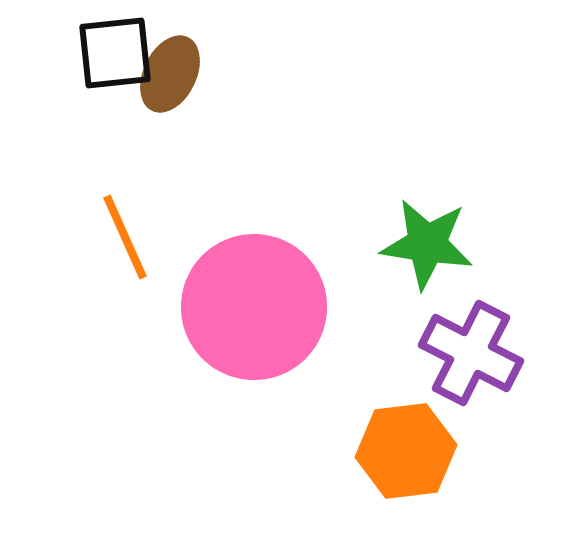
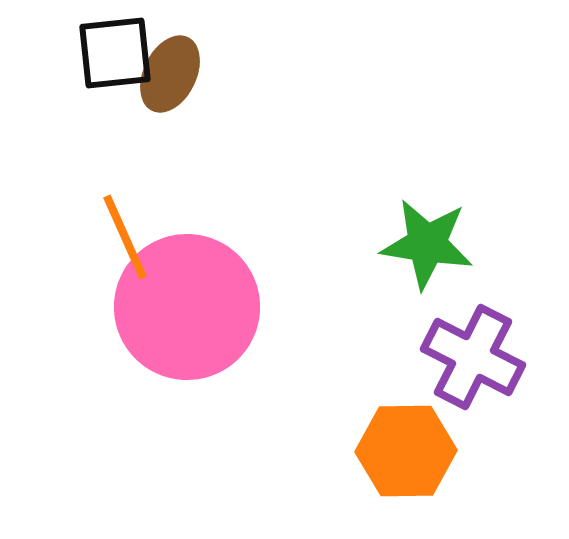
pink circle: moved 67 px left
purple cross: moved 2 px right, 4 px down
orange hexagon: rotated 6 degrees clockwise
